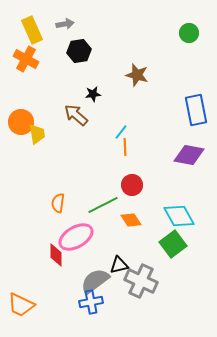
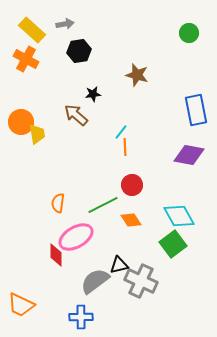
yellow rectangle: rotated 24 degrees counterclockwise
blue cross: moved 10 px left, 15 px down; rotated 10 degrees clockwise
